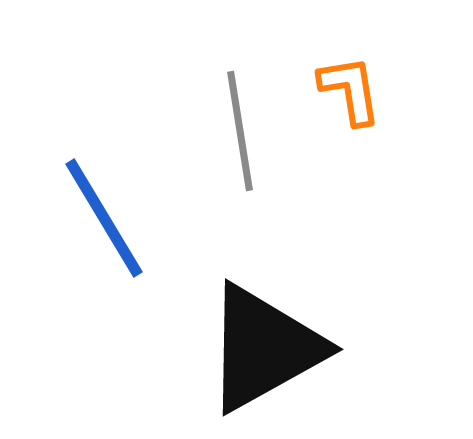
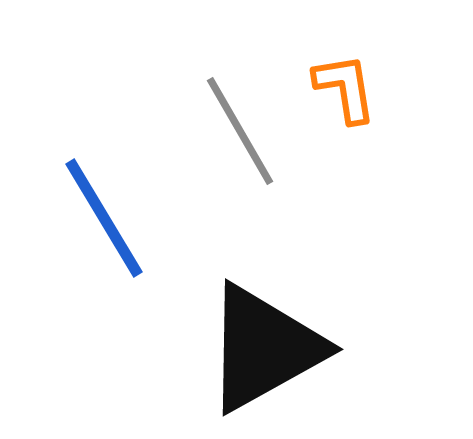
orange L-shape: moved 5 px left, 2 px up
gray line: rotated 21 degrees counterclockwise
